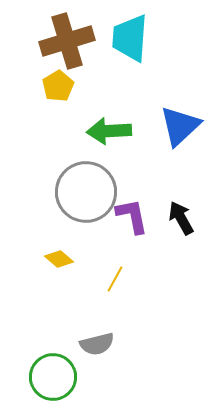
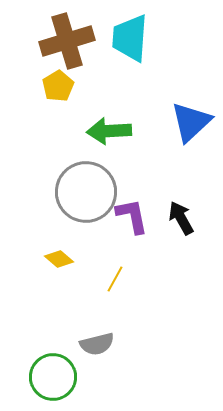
blue triangle: moved 11 px right, 4 px up
